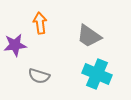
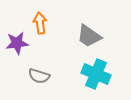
purple star: moved 2 px right, 2 px up
cyan cross: moved 1 px left
